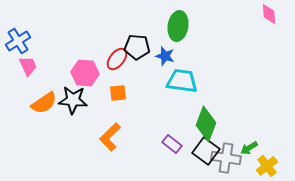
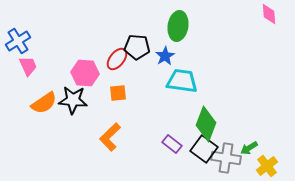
blue star: rotated 24 degrees clockwise
black square: moved 2 px left, 2 px up
